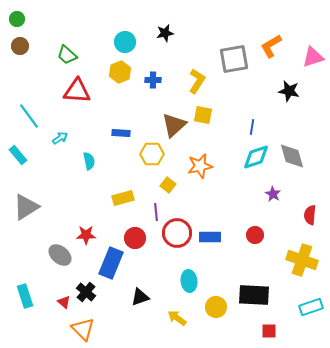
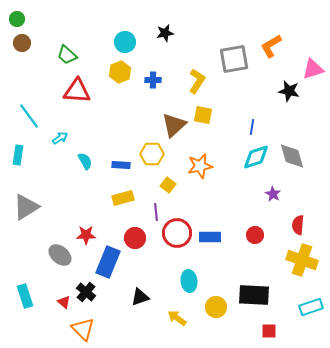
brown circle at (20, 46): moved 2 px right, 3 px up
pink triangle at (313, 57): moved 12 px down
blue rectangle at (121, 133): moved 32 px down
cyan rectangle at (18, 155): rotated 48 degrees clockwise
cyan semicircle at (89, 161): moved 4 px left; rotated 18 degrees counterclockwise
red semicircle at (310, 215): moved 12 px left, 10 px down
blue rectangle at (111, 263): moved 3 px left, 1 px up
